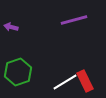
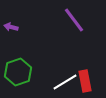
purple line: rotated 68 degrees clockwise
red rectangle: rotated 15 degrees clockwise
